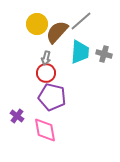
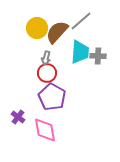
yellow circle: moved 4 px down
gray cross: moved 6 px left, 2 px down; rotated 14 degrees counterclockwise
red circle: moved 1 px right
purple pentagon: rotated 16 degrees clockwise
purple cross: moved 1 px right, 1 px down
